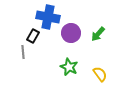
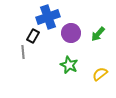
blue cross: rotated 30 degrees counterclockwise
green star: moved 2 px up
yellow semicircle: rotated 91 degrees counterclockwise
